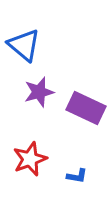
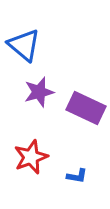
red star: moved 1 px right, 2 px up
